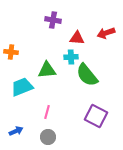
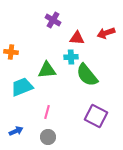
purple cross: rotated 21 degrees clockwise
